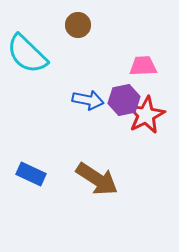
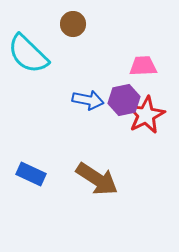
brown circle: moved 5 px left, 1 px up
cyan semicircle: moved 1 px right
